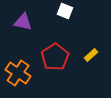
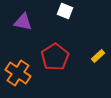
yellow rectangle: moved 7 px right, 1 px down
